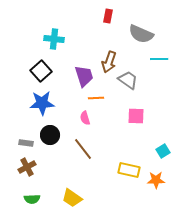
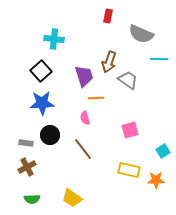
pink square: moved 6 px left, 14 px down; rotated 18 degrees counterclockwise
